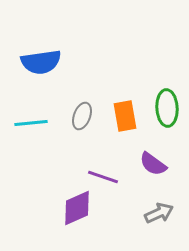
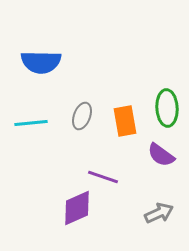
blue semicircle: rotated 9 degrees clockwise
orange rectangle: moved 5 px down
purple semicircle: moved 8 px right, 9 px up
